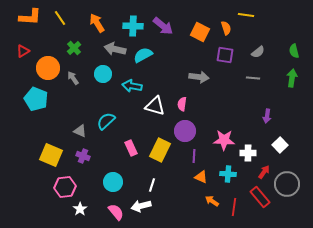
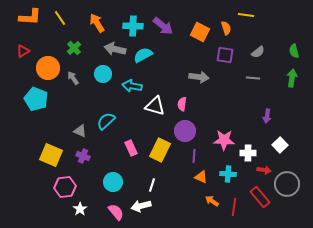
red arrow at (264, 172): moved 2 px up; rotated 64 degrees clockwise
